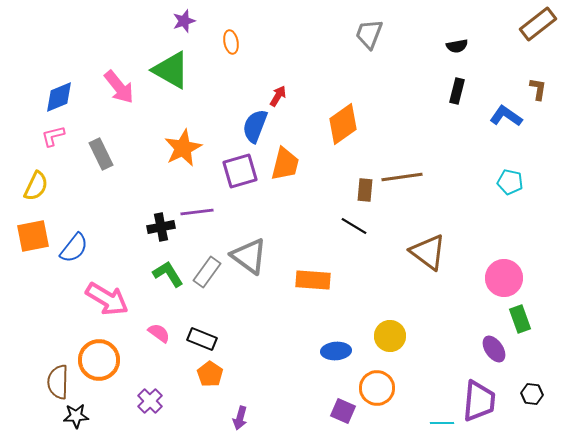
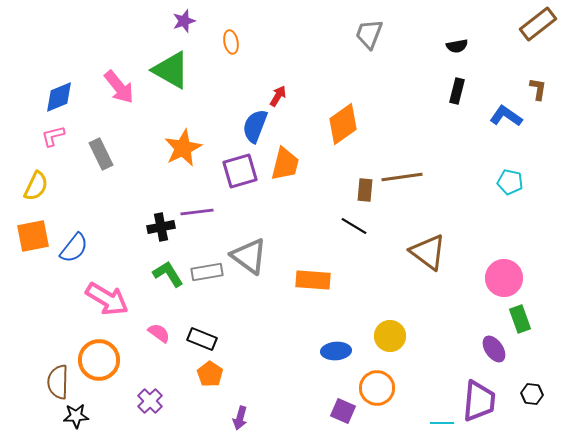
gray rectangle at (207, 272): rotated 44 degrees clockwise
